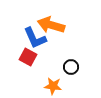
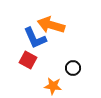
red square: moved 3 px down
black circle: moved 2 px right, 1 px down
